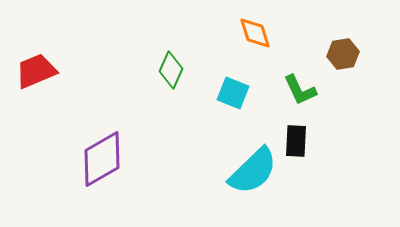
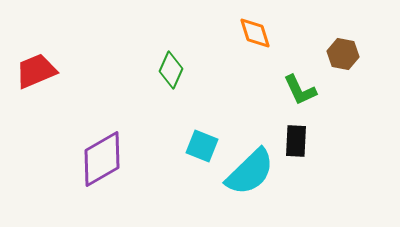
brown hexagon: rotated 20 degrees clockwise
cyan square: moved 31 px left, 53 px down
cyan semicircle: moved 3 px left, 1 px down
